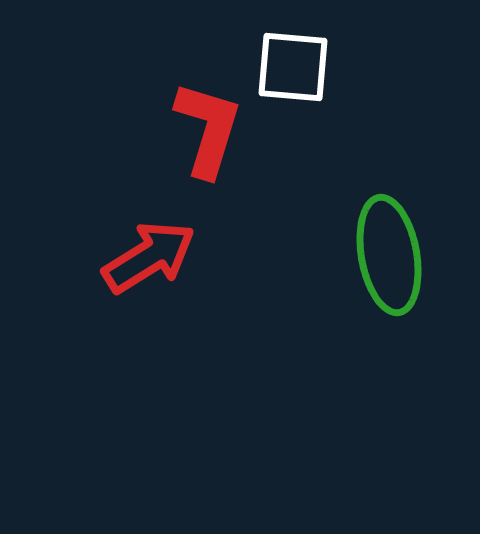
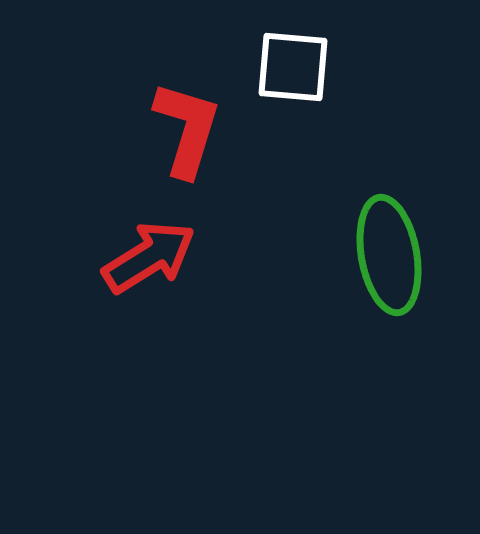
red L-shape: moved 21 px left
